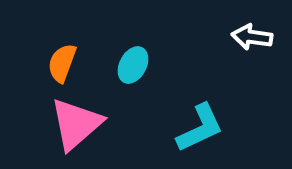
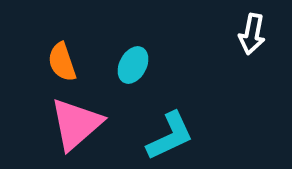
white arrow: moved 3 px up; rotated 87 degrees counterclockwise
orange semicircle: moved 1 px up; rotated 39 degrees counterclockwise
cyan L-shape: moved 30 px left, 8 px down
